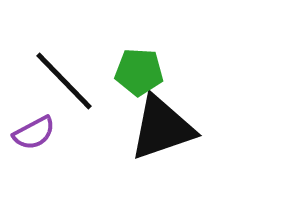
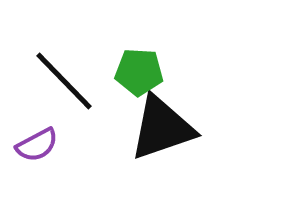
purple semicircle: moved 3 px right, 12 px down
